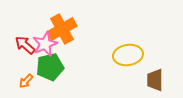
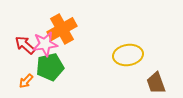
pink star: rotated 15 degrees clockwise
brown trapezoid: moved 1 px right, 3 px down; rotated 20 degrees counterclockwise
